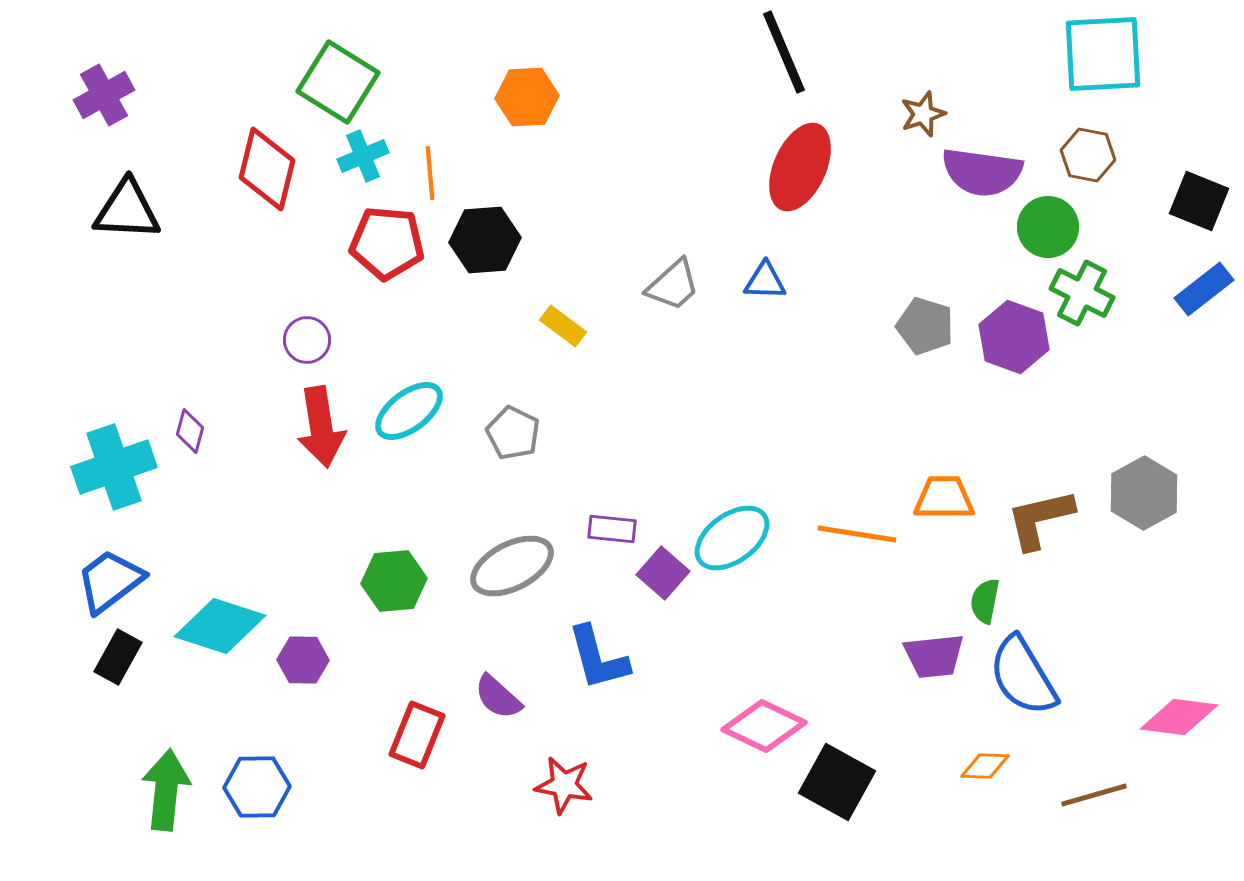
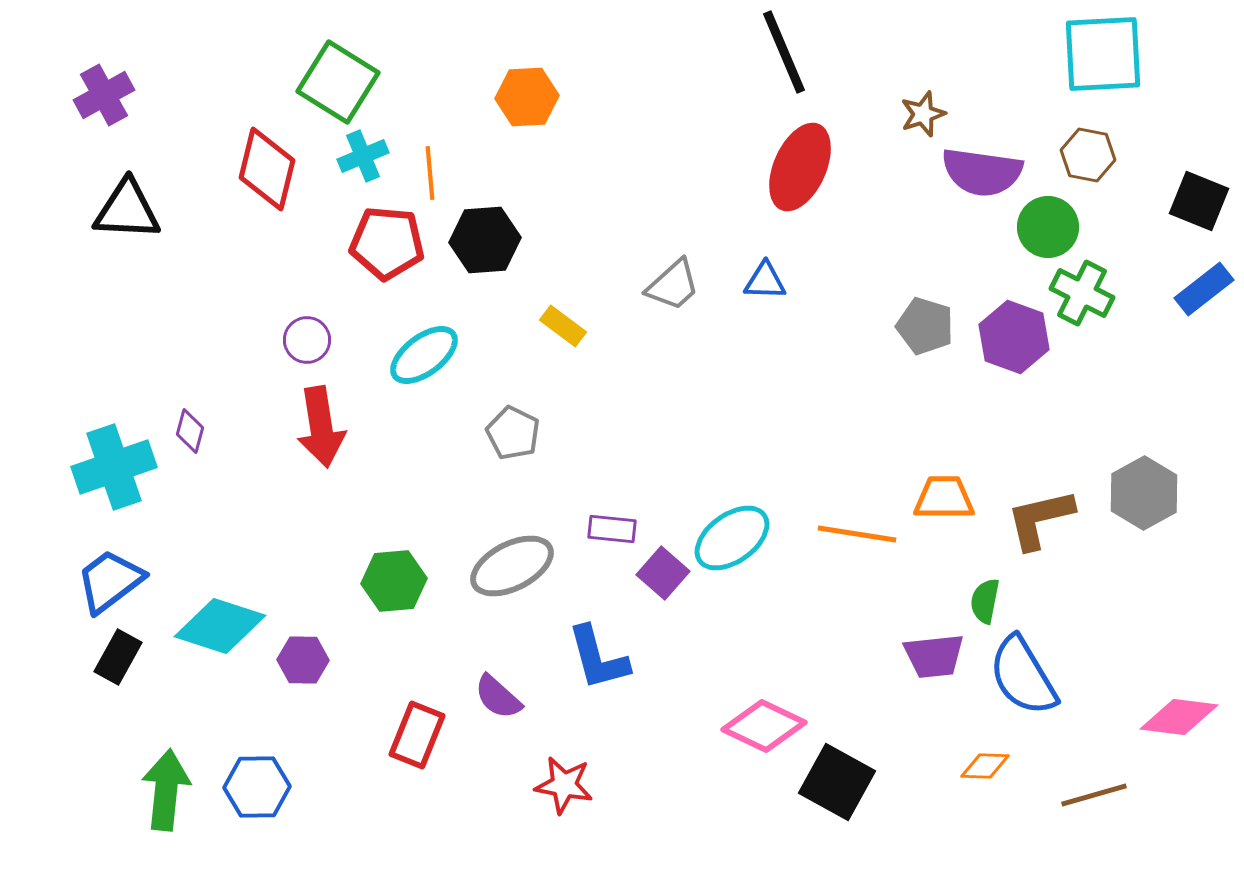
cyan ellipse at (409, 411): moved 15 px right, 56 px up
